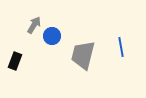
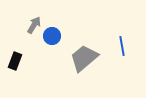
blue line: moved 1 px right, 1 px up
gray trapezoid: moved 1 px right, 3 px down; rotated 36 degrees clockwise
